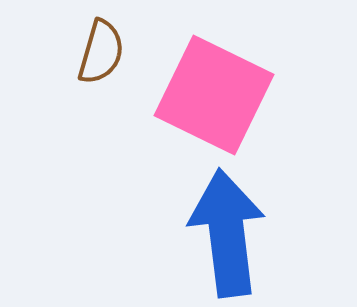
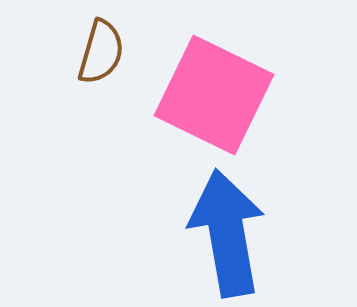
blue arrow: rotated 3 degrees counterclockwise
